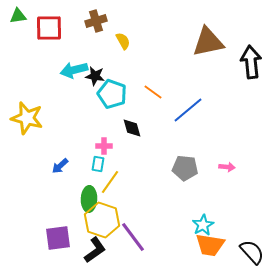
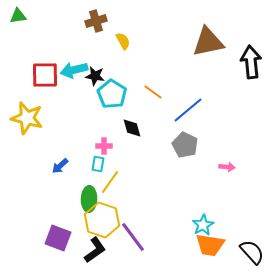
red square: moved 4 px left, 47 px down
cyan pentagon: rotated 12 degrees clockwise
gray pentagon: moved 23 px up; rotated 20 degrees clockwise
purple square: rotated 28 degrees clockwise
